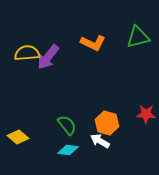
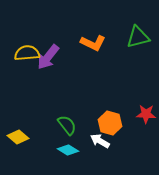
orange hexagon: moved 3 px right
cyan diamond: rotated 25 degrees clockwise
